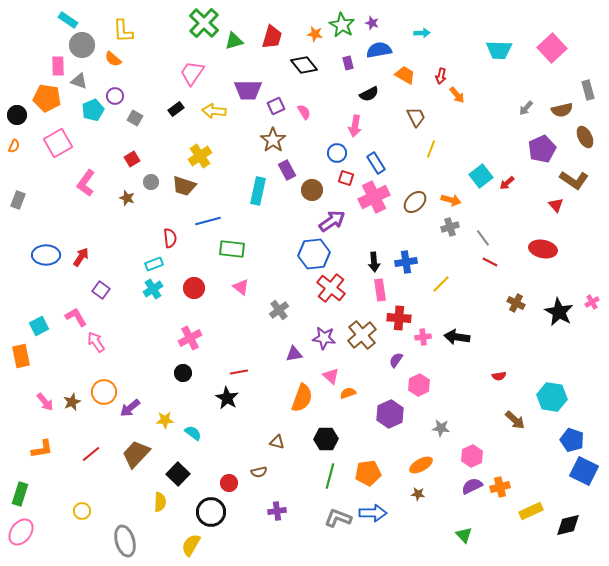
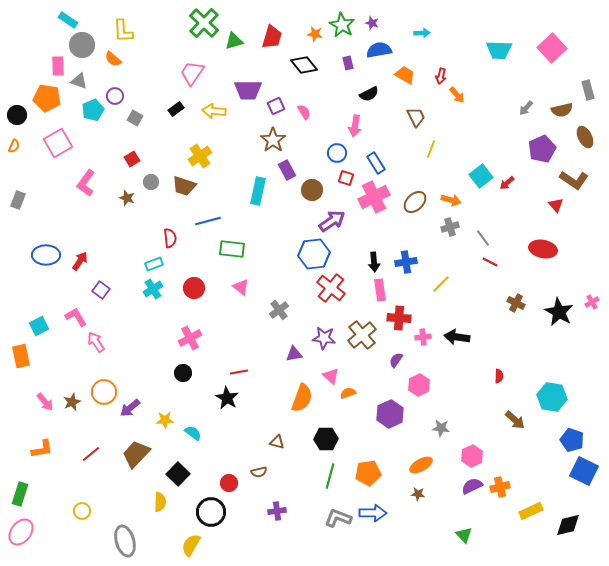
red arrow at (81, 257): moved 1 px left, 4 px down
red semicircle at (499, 376): rotated 80 degrees counterclockwise
